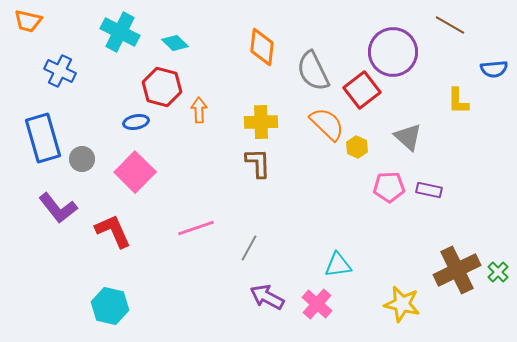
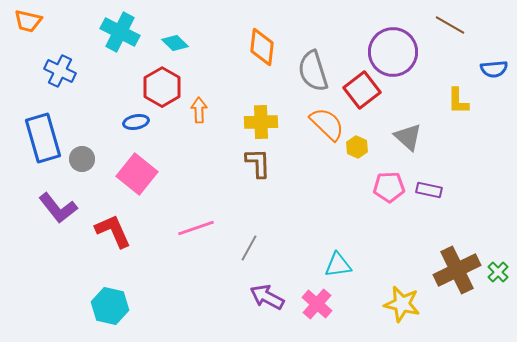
gray semicircle: rotated 9 degrees clockwise
red hexagon: rotated 15 degrees clockwise
pink square: moved 2 px right, 2 px down; rotated 6 degrees counterclockwise
